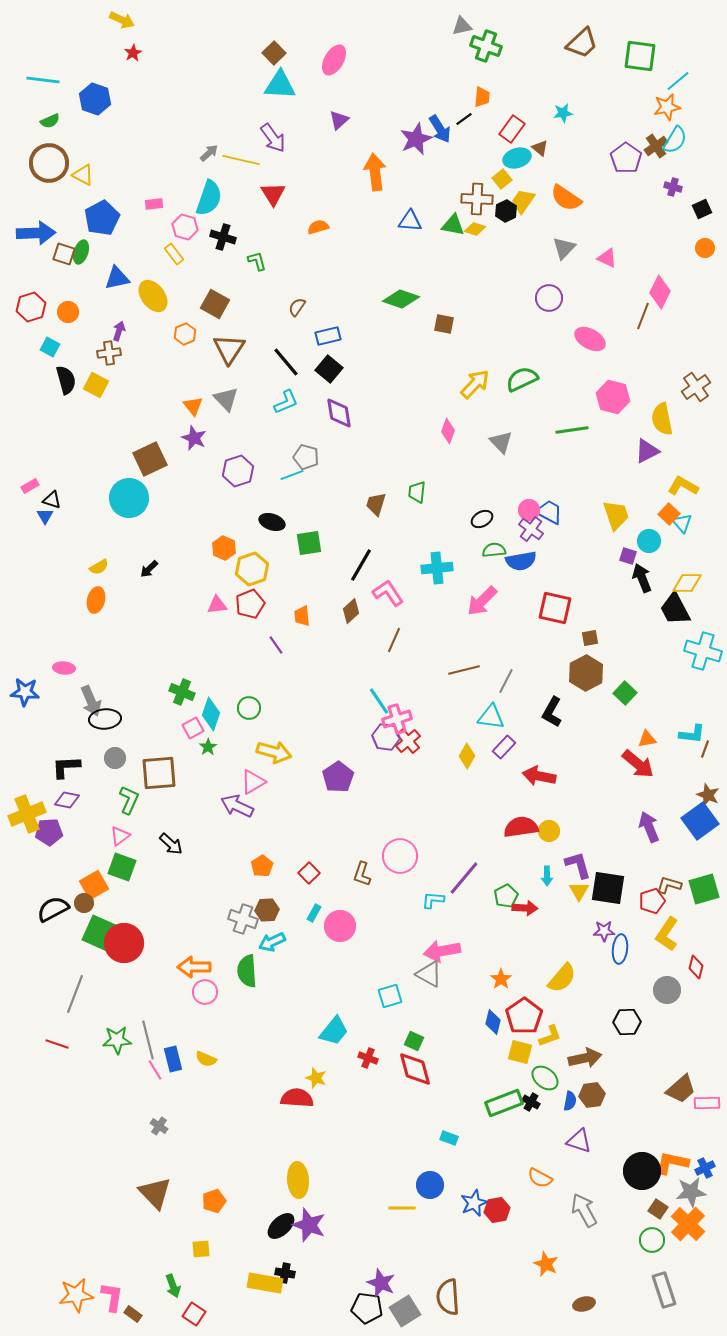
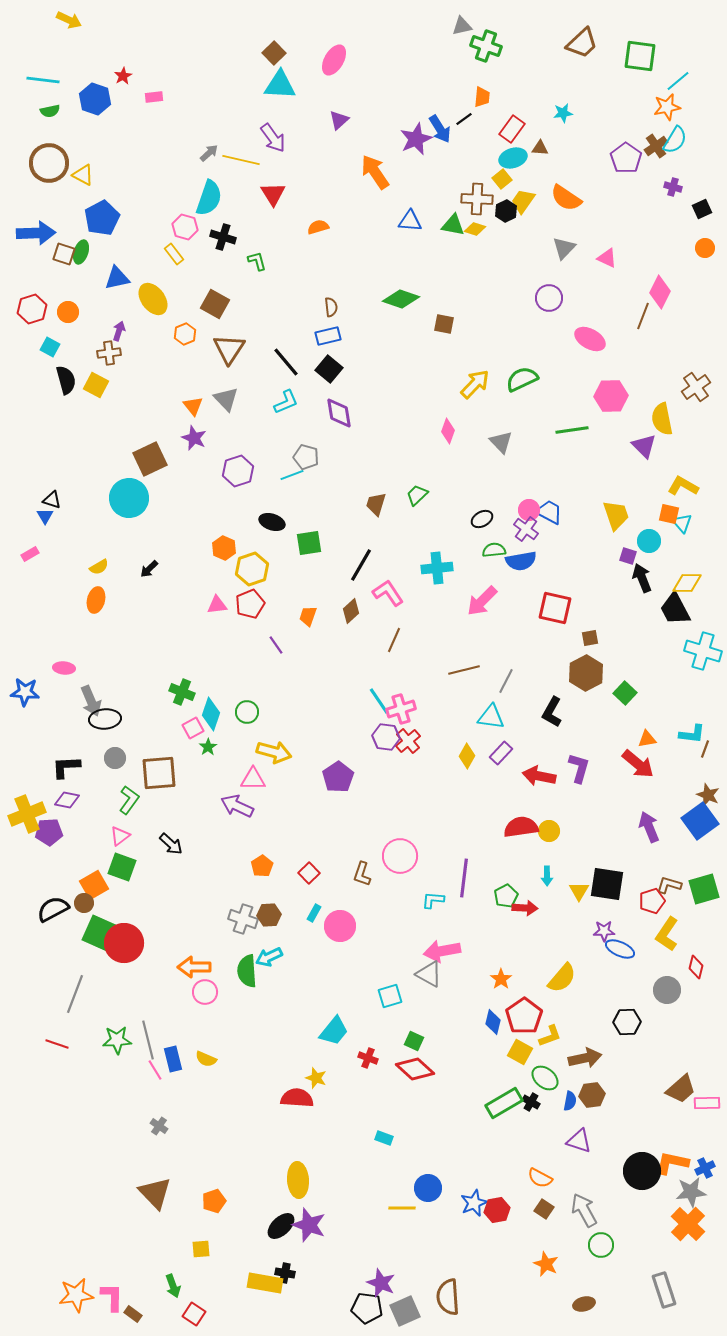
yellow arrow at (122, 20): moved 53 px left
red star at (133, 53): moved 10 px left, 23 px down
green semicircle at (50, 121): moved 10 px up; rotated 12 degrees clockwise
brown triangle at (540, 148): rotated 36 degrees counterclockwise
cyan ellipse at (517, 158): moved 4 px left
orange arrow at (375, 172): rotated 27 degrees counterclockwise
pink rectangle at (154, 204): moved 107 px up
yellow ellipse at (153, 296): moved 3 px down
red hexagon at (31, 307): moved 1 px right, 2 px down
brown semicircle at (297, 307): moved 34 px right; rotated 138 degrees clockwise
pink hexagon at (613, 397): moved 2 px left, 1 px up; rotated 16 degrees counterclockwise
purple triangle at (647, 451): moved 3 px left, 5 px up; rotated 48 degrees counterclockwise
pink rectangle at (30, 486): moved 68 px down
green trapezoid at (417, 492): moved 3 px down; rotated 40 degrees clockwise
orange square at (669, 514): rotated 30 degrees counterclockwise
purple cross at (531, 529): moved 5 px left
orange trapezoid at (302, 616): moved 6 px right; rotated 25 degrees clockwise
green circle at (249, 708): moved 2 px left, 4 px down
pink cross at (397, 719): moved 4 px right, 10 px up
purple rectangle at (504, 747): moved 3 px left, 6 px down
pink triangle at (253, 782): moved 3 px up; rotated 32 degrees clockwise
green L-shape at (129, 800): rotated 12 degrees clockwise
purple L-shape at (578, 865): moved 1 px right, 97 px up; rotated 32 degrees clockwise
purple line at (464, 878): rotated 33 degrees counterclockwise
black square at (608, 888): moved 1 px left, 4 px up
brown hexagon at (267, 910): moved 2 px right, 5 px down
cyan arrow at (272, 942): moved 3 px left, 15 px down
blue ellipse at (620, 949): rotated 72 degrees counterclockwise
yellow square at (520, 1052): rotated 15 degrees clockwise
red diamond at (415, 1069): rotated 33 degrees counterclockwise
green rectangle at (504, 1103): rotated 9 degrees counterclockwise
cyan rectangle at (449, 1138): moved 65 px left
blue circle at (430, 1185): moved 2 px left, 3 px down
brown square at (658, 1209): moved 114 px left
green circle at (652, 1240): moved 51 px left, 5 px down
pink L-shape at (112, 1297): rotated 8 degrees counterclockwise
gray square at (405, 1311): rotated 8 degrees clockwise
